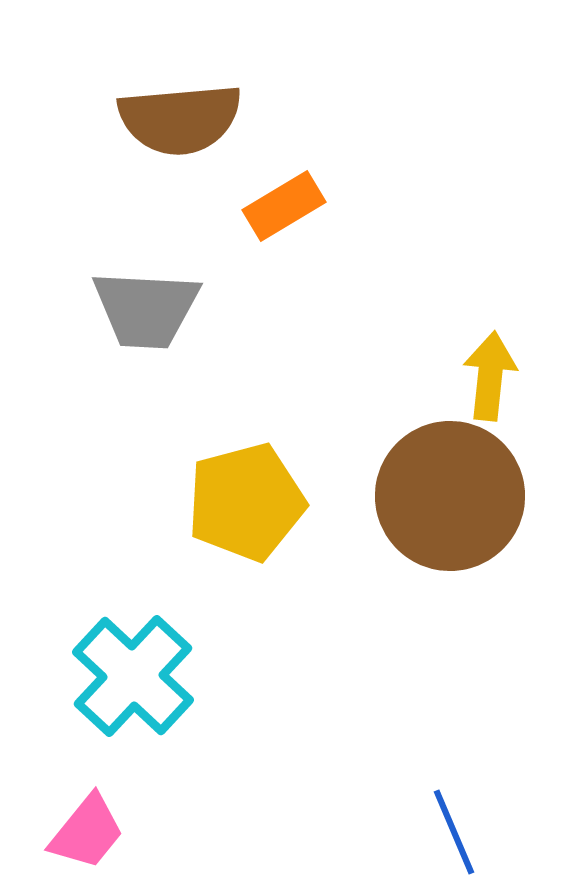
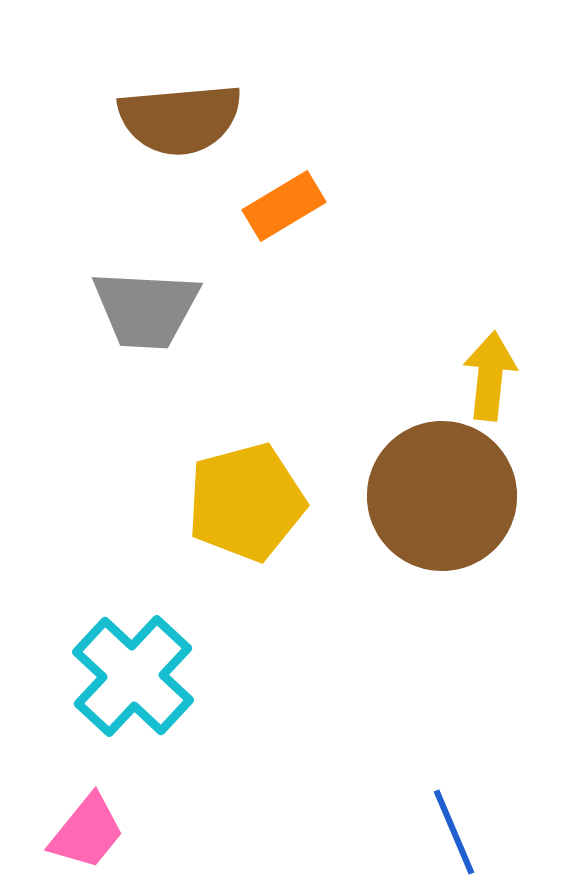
brown circle: moved 8 px left
